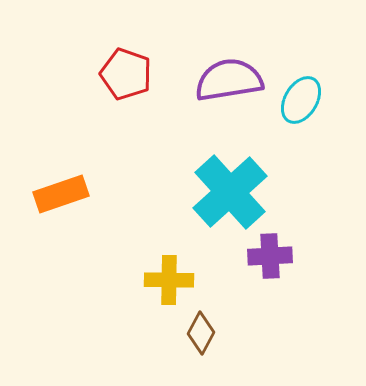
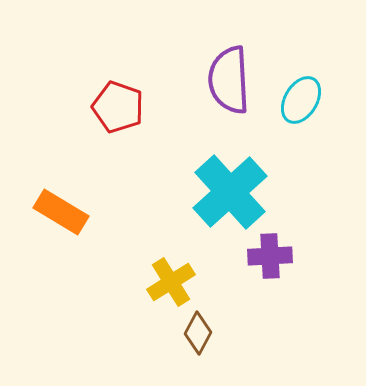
red pentagon: moved 8 px left, 33 px down
purple semicircle: rotated 84 degrees counterclockwise
orange rectangle: moved 18 px down; rotated 50 degrees clockwise
yellow cross: moved 2 px right, 2 px down; rotated 33 degrees counterclockwise
brown diamond: moved 3 px left
